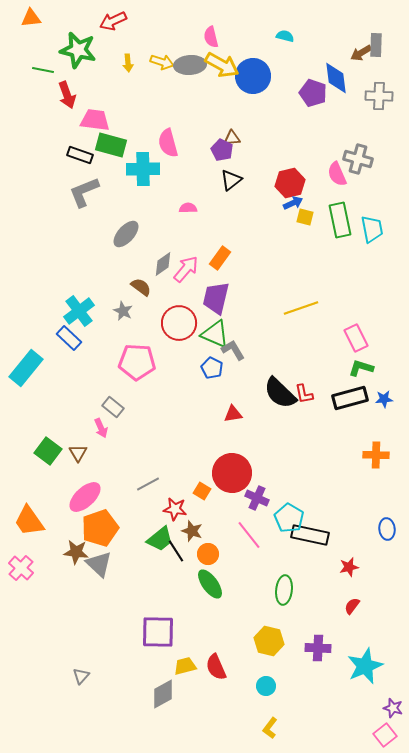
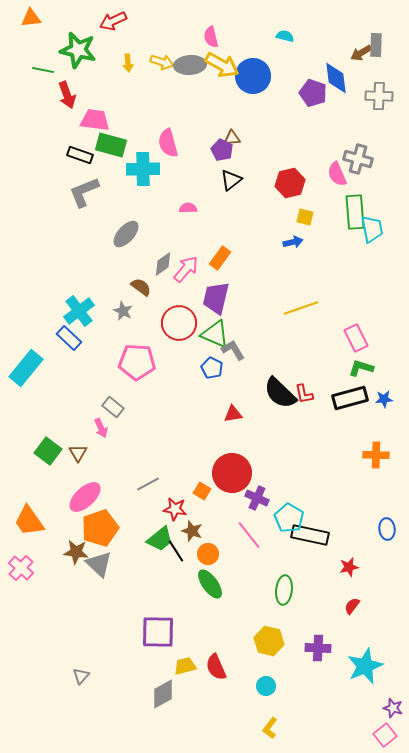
blue arrow at (293, 203): moved 39 px down; rotated 12 degrees clockwise
green rectangle at (340, 220): moved 15 px right, 8 px up; rotated 8 degrees clockwise
